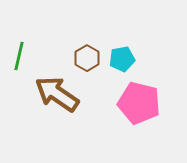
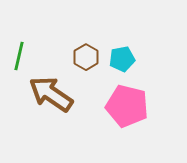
brown hexagon: moved 1 px left, 1 px up
brown arrow: moved 6 px left
pink pentagon: moved 12 px left, 3 px down
